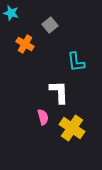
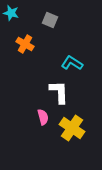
gray square: moved 5 px up; rotated 28 degrees counterclockwise
cyan L-shape: moved 4 px left, 1 px down; rotated 130 degrees clockwise
